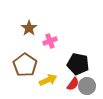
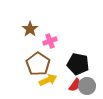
brown star: moved 1 px right, 1 px down
brown pentagon: moved 13 px right, 1 px up
red semicircle: moved 2 px right, 1 px down
